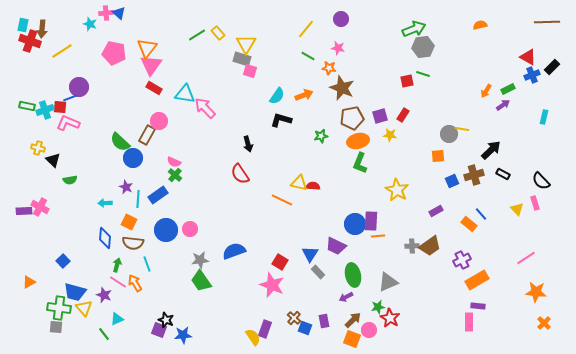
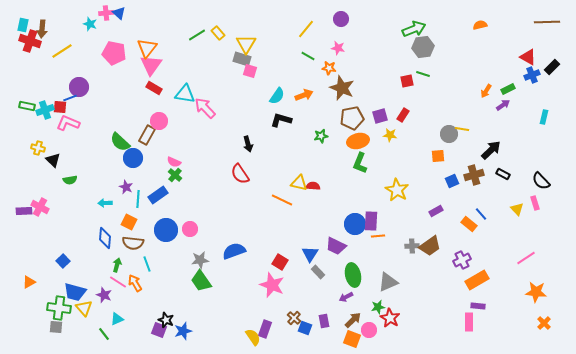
blue star at (183, 335): moved 4 px up; rotated 12 degrees counterclockwise
